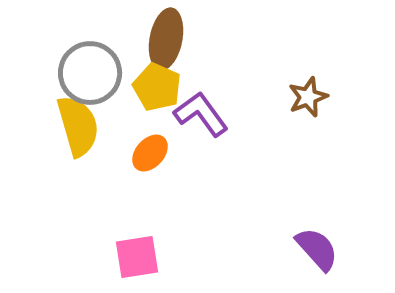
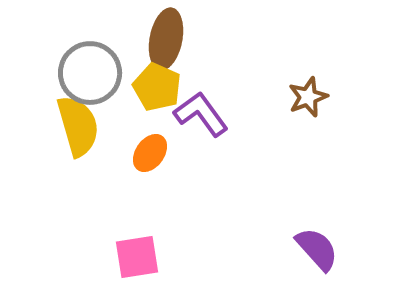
orange ellipse: rotated 6 degrees counterclockwise
